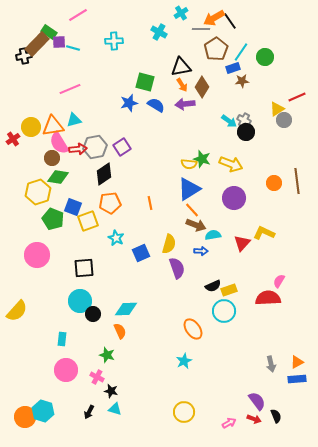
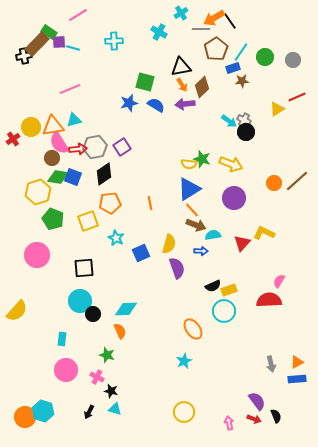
brown diamond at (202, 87): rotated 15 degrees clockwise
gray circle at (284, 120): moved 9 px right, 60 px up
brown line at (297, 181): rotated 55 degrees clockwise
blue square at (73, 207): moved 30 px up
red semicircle at (268, 298): moved 1 px right, 2 px down
pink arrow at (229, 423): rotated 72 degrees counterclockwise
